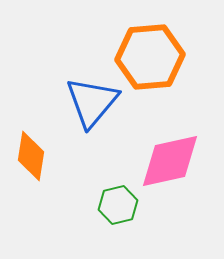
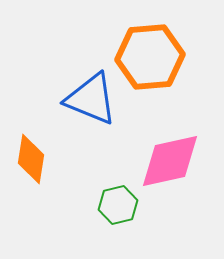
blue triangle: moved 1 px left, 3 px up; rotated 48 degrees counterclockwise
orange diamond: moved 3 px down
